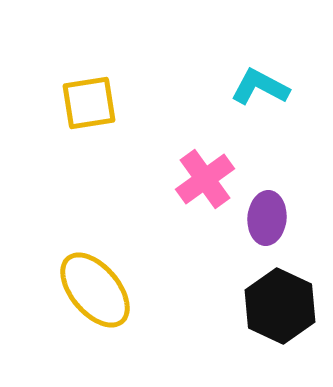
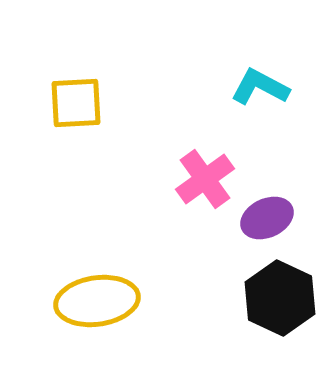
yellow square: moved 13 px left; rotated 6 degrees clockwise
purple ellipse: rotated 60 degrees clockwise
yellow ellipse: moved 2 px right, 11 px down; rotated 58 degrees counterclockwise
black hexagon: moved 8 px up
